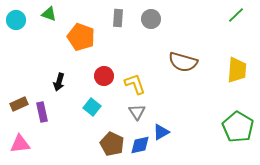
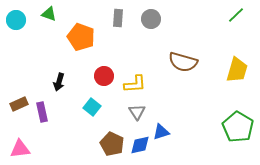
yellow trapezoid: rotated 12 degrees clockwise
yellow L-shape: rotated 105 degrees clockwise
blue triangle: rotated 12 degrees clockwise
pink triangle: moved 5 px down
